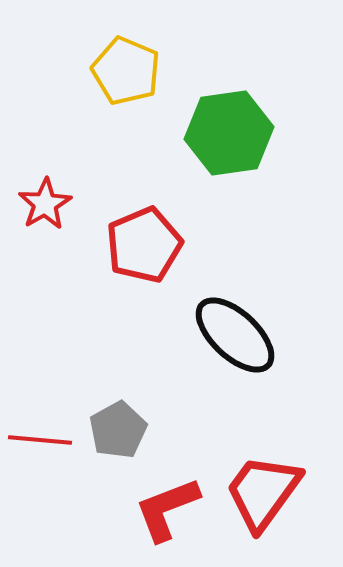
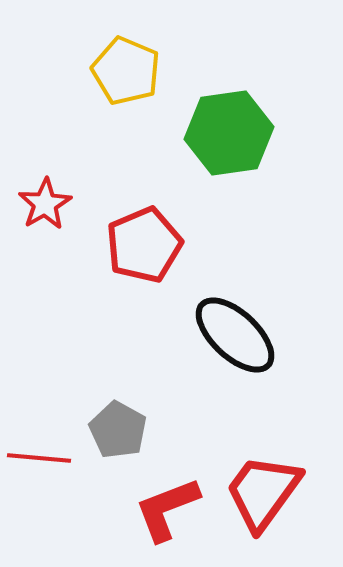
gray pentagon: rotated 14 degrees counterclockwise
red line: moved 1 px left, 18 px down
